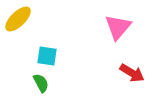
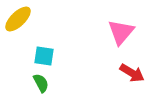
pink triangle: moved 3 px right, 5 px down
cyan square: moved 3 px left
